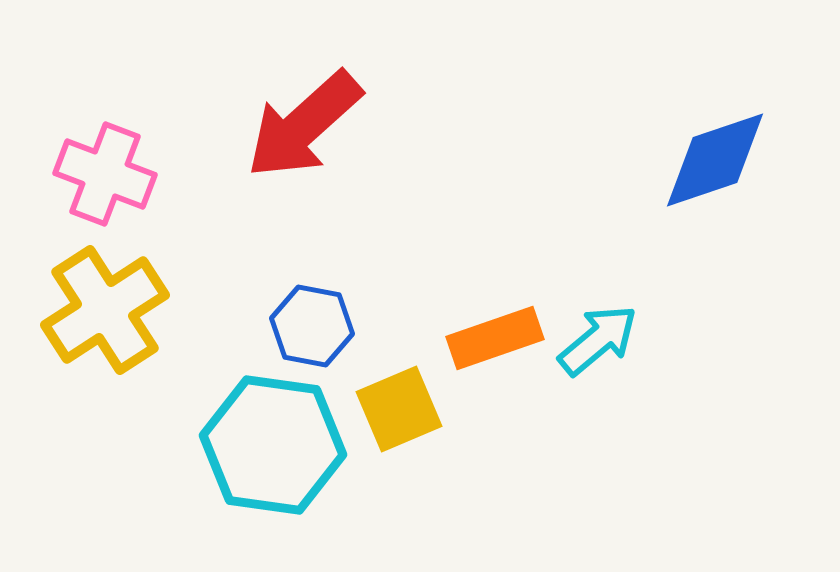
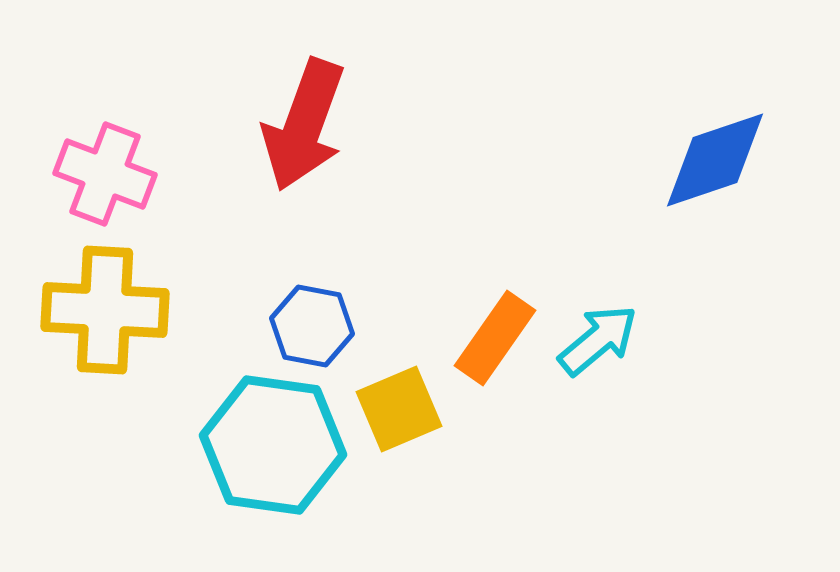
red arrow: rotated 28 degrees counterclockwise
yellow cross: rotated 36 degrees clockwise
orange rectangle: rotated 36 degrees counterclockwise
